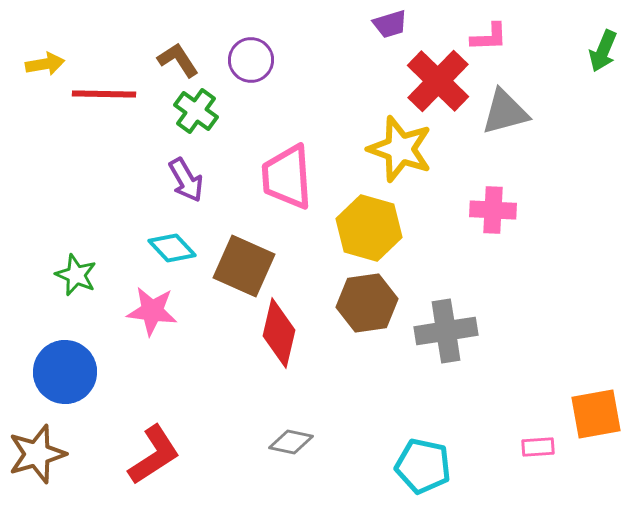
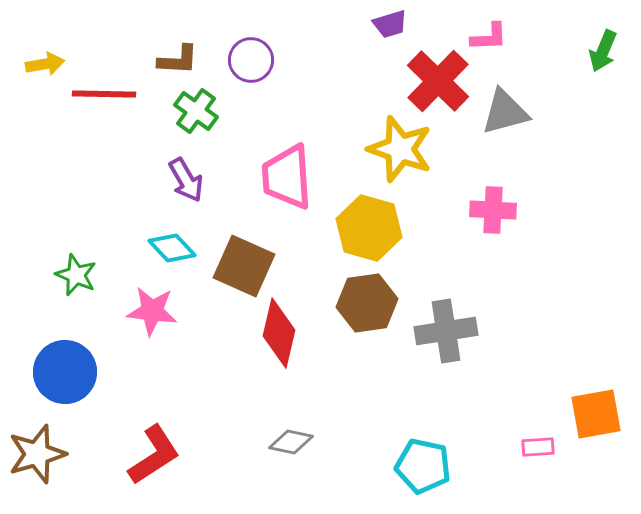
brown L-shape: rotated 126 degrees clockwise
